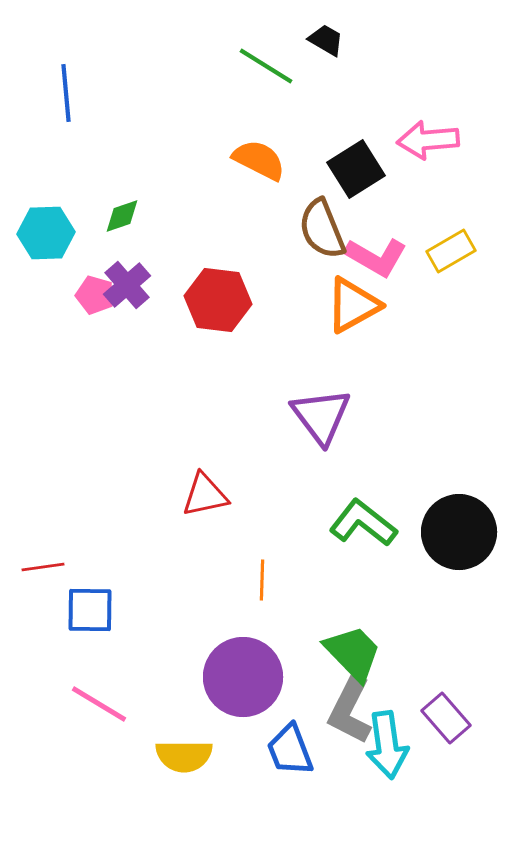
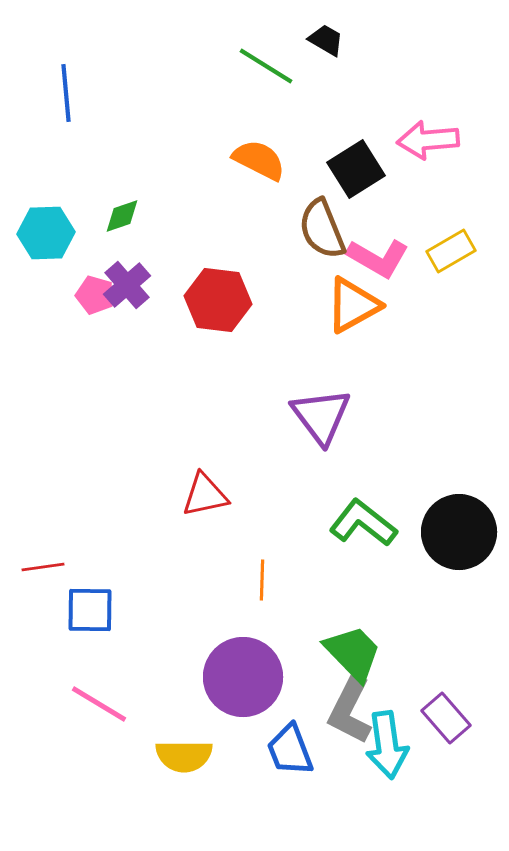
pink L-shape: moved 2 px right, 1 px down
